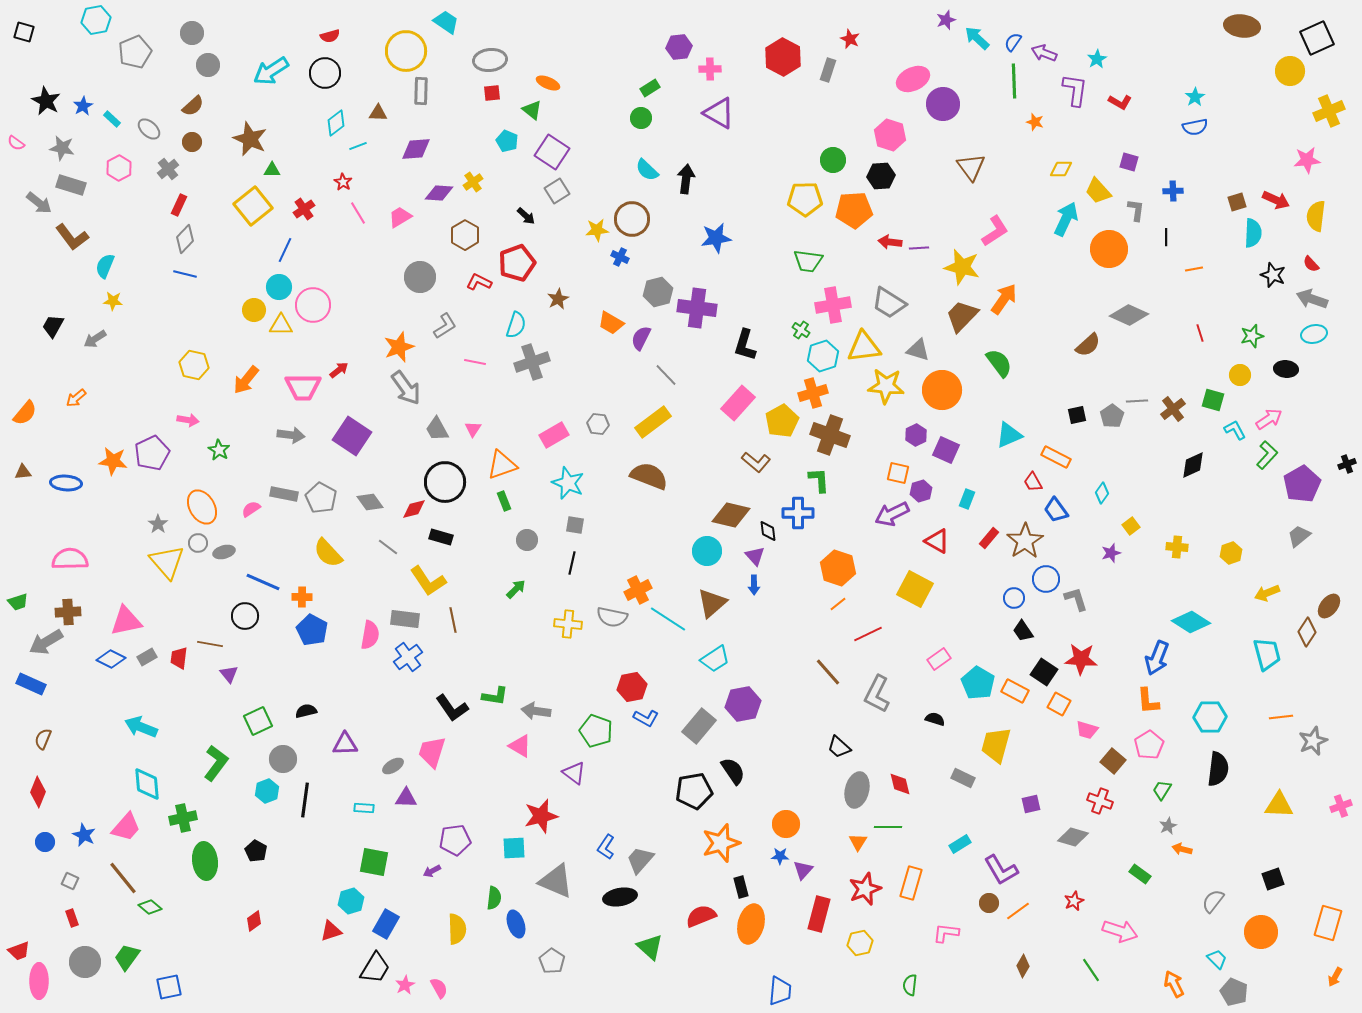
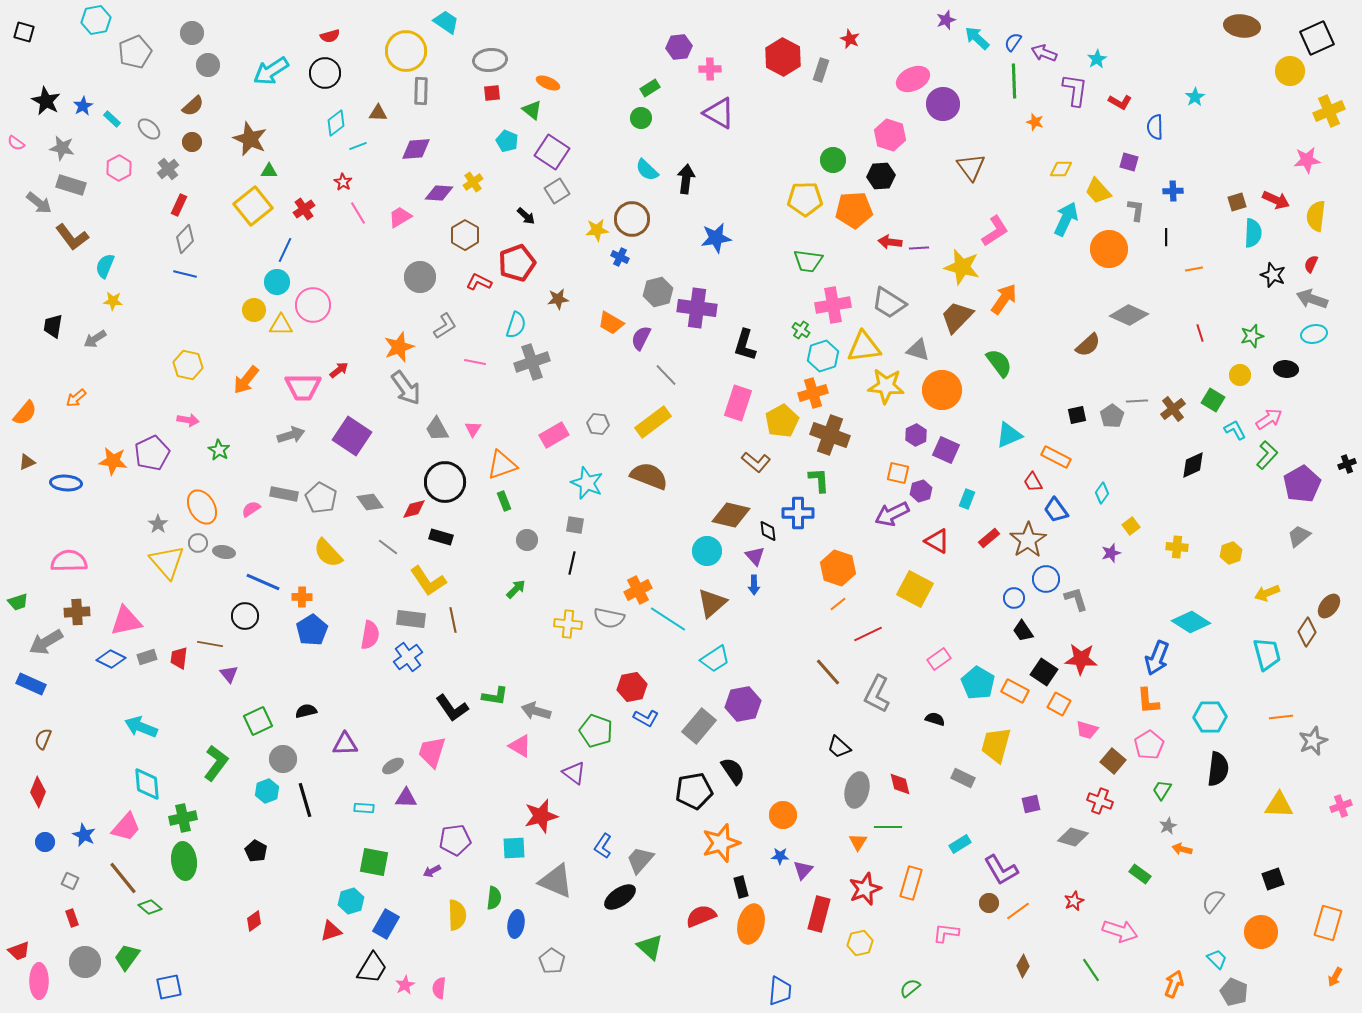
gray rectangle at (828, 70): moved 7 px left
blue semicircle at (1195, 127): moved 40 px left; rotated 100 degrees clockwise
green triangle at (272, 170): moved 3 px left, 1 px down
red semicircle at (1311, 264): rotated 66 degrees clockwise
cyan circle at (279, 287): moved 2 px left, 5 px up
brown star at (558, 299): rotated 20 degrees clockwise
brown trapezoid at (962, 316): moved 5 px left, 1 px down
black trapezoid at (53, 326): rotated 20 degrees counterclockwise
yellow hexagon at (194, 365): moved 6 px left
green square at (1213, 400): rotated 15 degrees clockwise
pink rectangle at (738, 403): rotated 24 degrees counterclockwise
gray arrow at (291, 435): rotated 24 degrees counterclockwise
brown triangle at (23, 472): moved 4 px right, 10 px up; rotated 18 degrees counterclockwise
cyan star at (568, 483): moved 19 px right
red rectangle at (989, 538): rotated 10 degrees clockwise
brown star at (1025, 541): moved 3 px right, 1 px up
gray ellipse at (224, 552): rotated 25 degrees clockwise
pink semicircle at (70, 559): moved 1 px left, 2 px down
brown cross at (68, 612): moved 9 px right
gray semicircle at (612, 617): moved 3 px left, 1 px down
gray rectangle at (405, 619): moved 6 px right
blue pentagon at (312, 630): rotated 12 degrees clockwise
gray rectangle at (147, 657): rotated 12 degrees clockwise
gray arrow at (536, 711): rotated 8 degrees clockwise
black line at (305, 800): rotated 24 degrees counterclockwise
orange circle at (786, 824): moved 3 px left, 9 px up
blue L-shape at (606, 847): moved 3 px left, 1 px up
green ellipse at (205, 861): moved 21 px left
black ellipse at (620, 897): rotated 24 degrees counterclockwise
blue ellipse at (516, 924): rotated 28 degrees clockwise
yellow semicircle at (457, 929): moved 14 px up
black trapezoid at (375, 968): moved 3 px left
orange arrow at (1174, 984): rotated 48 degrees clockwise
green semicircle at (910, 985): moved 3 px down; rotated 45 degrees clockwise
pink semicircle at (439, 988): rotated 145 degrees counterclockwise
